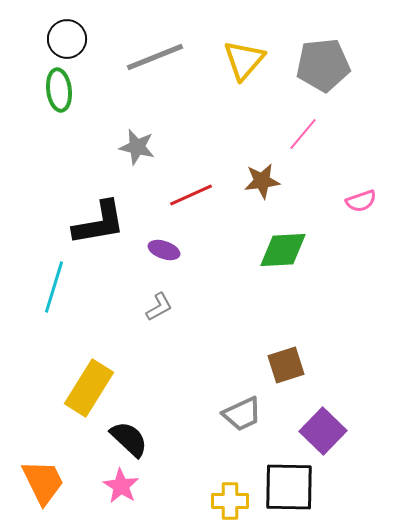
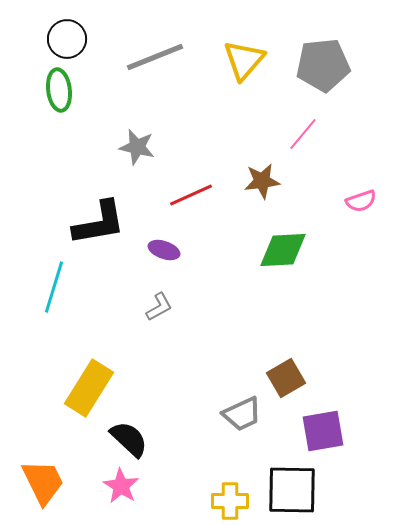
brown square: moved 13 px down; rotated 12 degrees counterclockwise
purple square: rotated 36 degrees clockwise
black square: moved 3 px right, 3 px down
